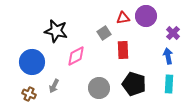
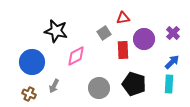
purple circle: moved 2 px left, 23 px down
blue arrow: moved 4 px right, 6 px down; rotated 56 degrees clockwise
